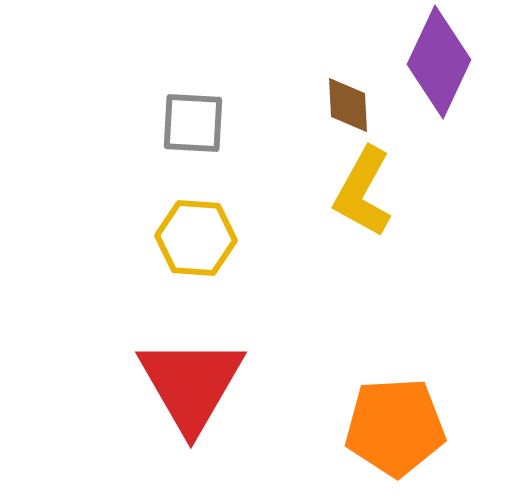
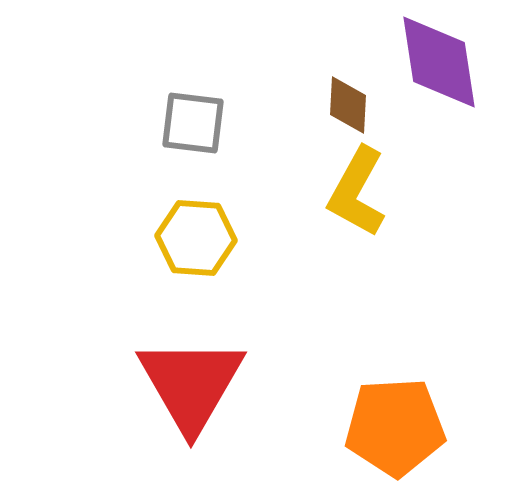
purple diamond: rotated 34 degrees counterclockwise
brown diamond: rotated 6 degrees clockwise
gray square: rotated 4 degrees clockwise
yellow L-shape: moved 6 px left
